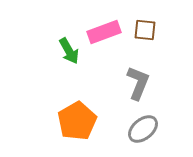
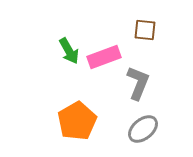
pink rectangle: moved 25 px down
